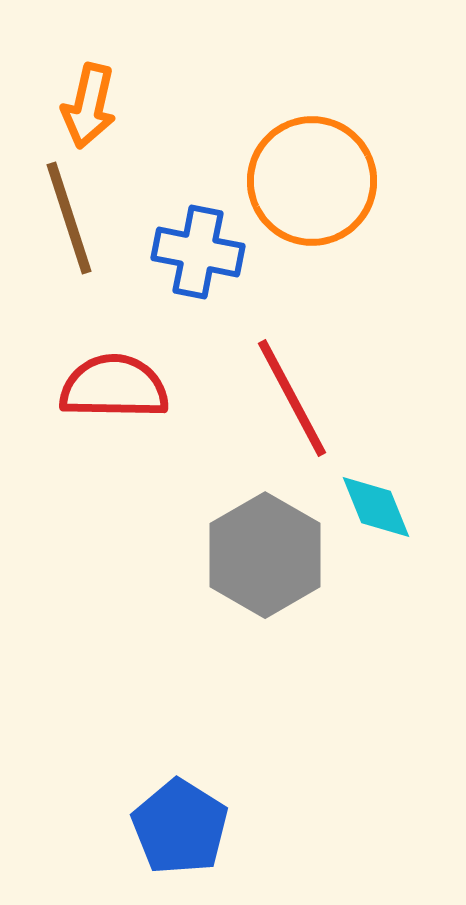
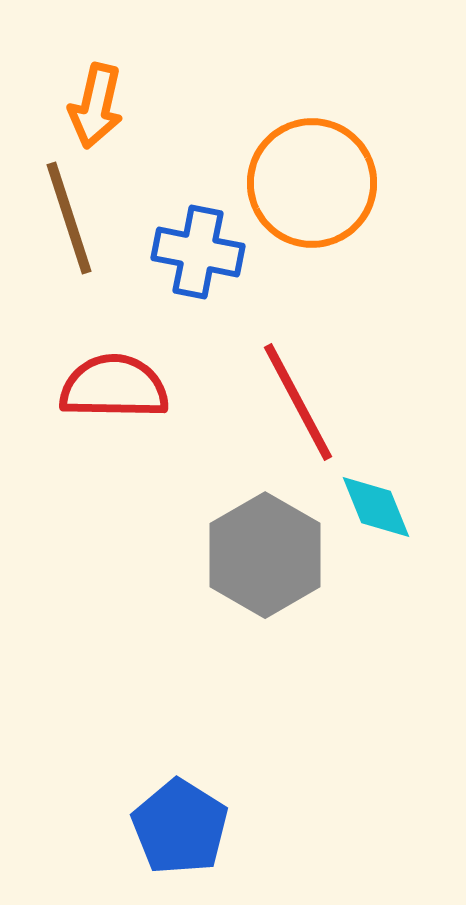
orange arrow: moved 7 px right
orange circle: moved 2 px down
red line: moved 6 px right, 4 px down
